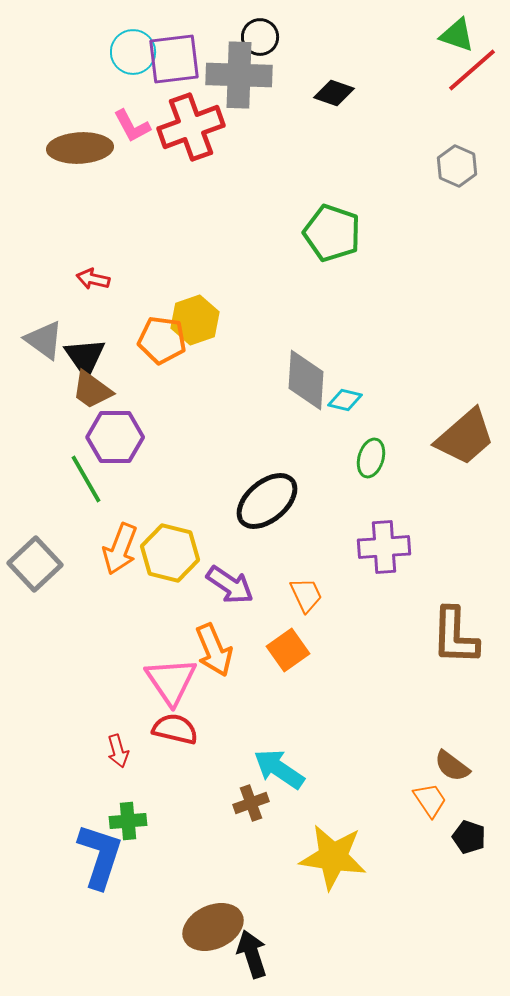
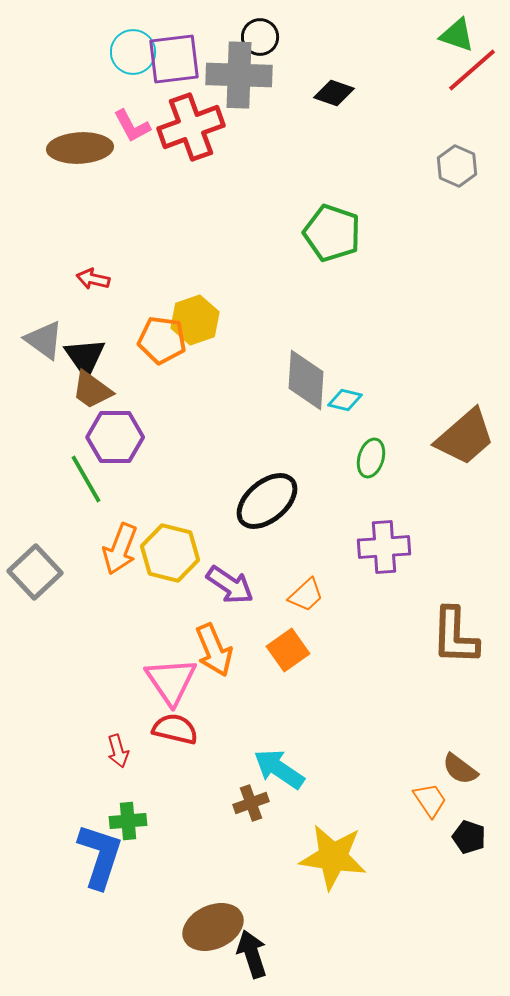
gray square at (35, 564): moved 8 px down
orange trapezoid at (306, 595): rotated 72 degrees clockwise
brown semicircle at (452, 766): moved 8 px right, 3 px down
